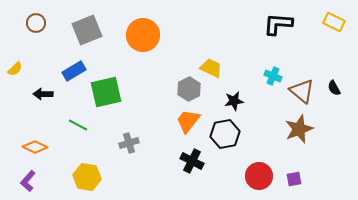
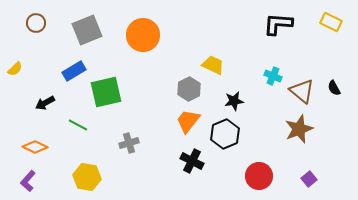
yellow rectangle: moved 3 px left
yellow trapezoid: moved 2 px right, 3 px up
black arrow: moved 2 px right, 9 px down; rotated 30 degrees counterclockwise
black hexagon: rotated 12 degrees counterclockwise
purple square: moved 15 px right; rotated 28 degrees counterclockwise
